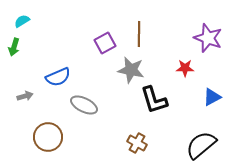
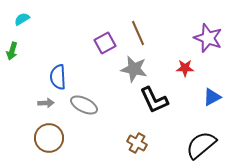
cyan semicircle: moved 2 px up
brown line: moved 1 px left, 1 px up; rotated 25 degrees counterclockwise
green arrow: moved 2 px left, 4 px down
gray star: moved 3 px right, 1 px up
blue semicircle: rotated 110 degrees clockwise
gray arrow: moved 21 px right, 7 px down; rotated 14 degrees clockwise
black L-shape: rotated 8 degrees counterclockwise
brown circle: moved 1 px right, 1 px down
